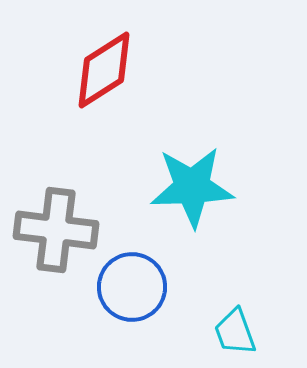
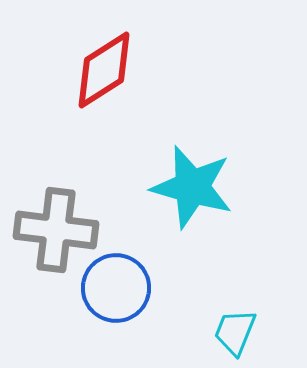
cyan star: rotated 18 degrees clockwise
blue circle: moved 16 px left, 1 px down
cyan trapezoid: rotated 42 degrees clockwise
